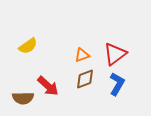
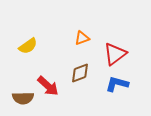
orange triangle: moved 17 px up
brown diamond: moved 5 px left, 6 px up
blue L-shape: rotated 105 degrees counterclockwise
